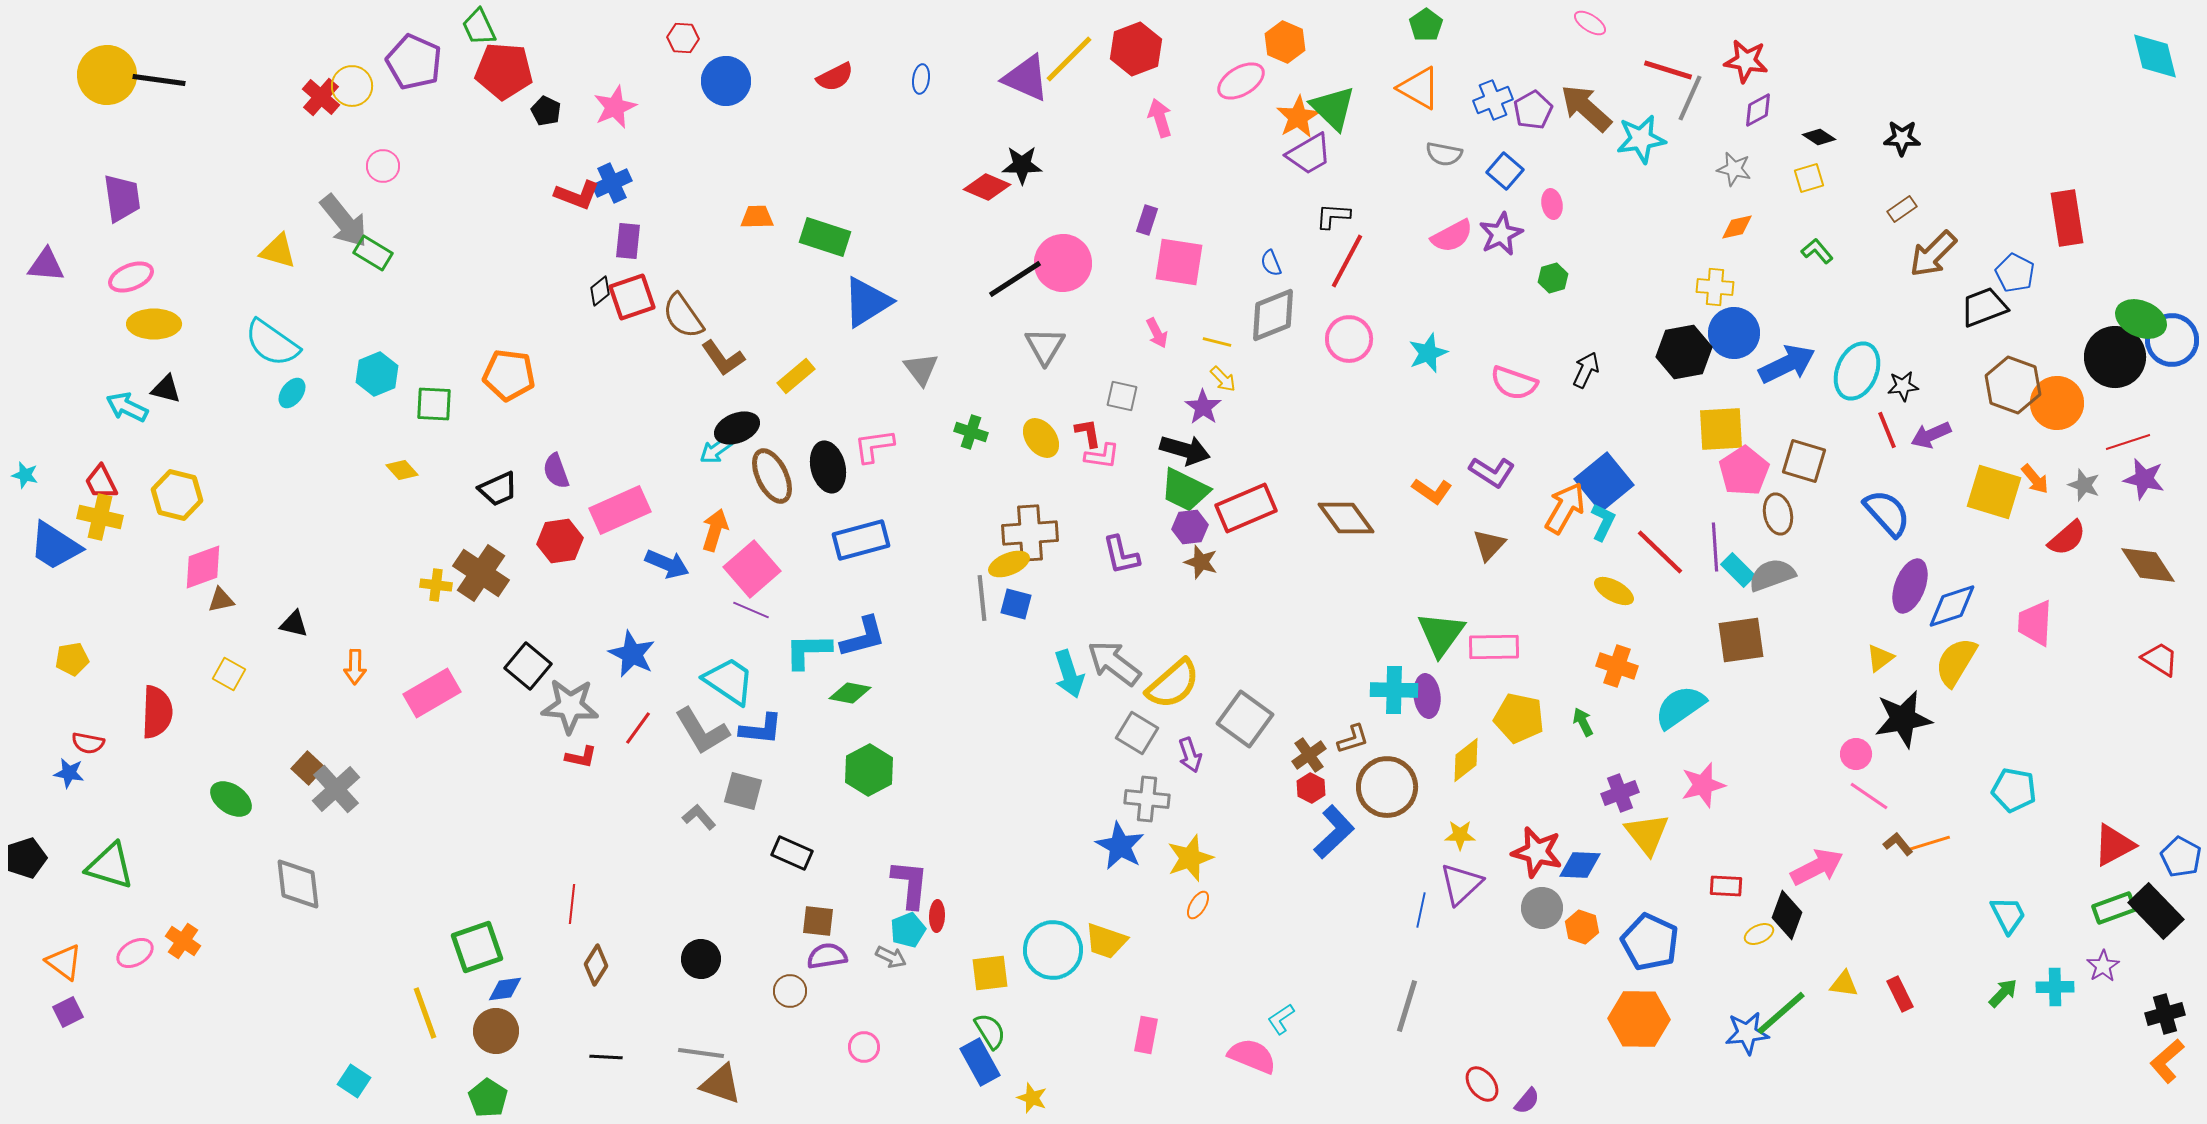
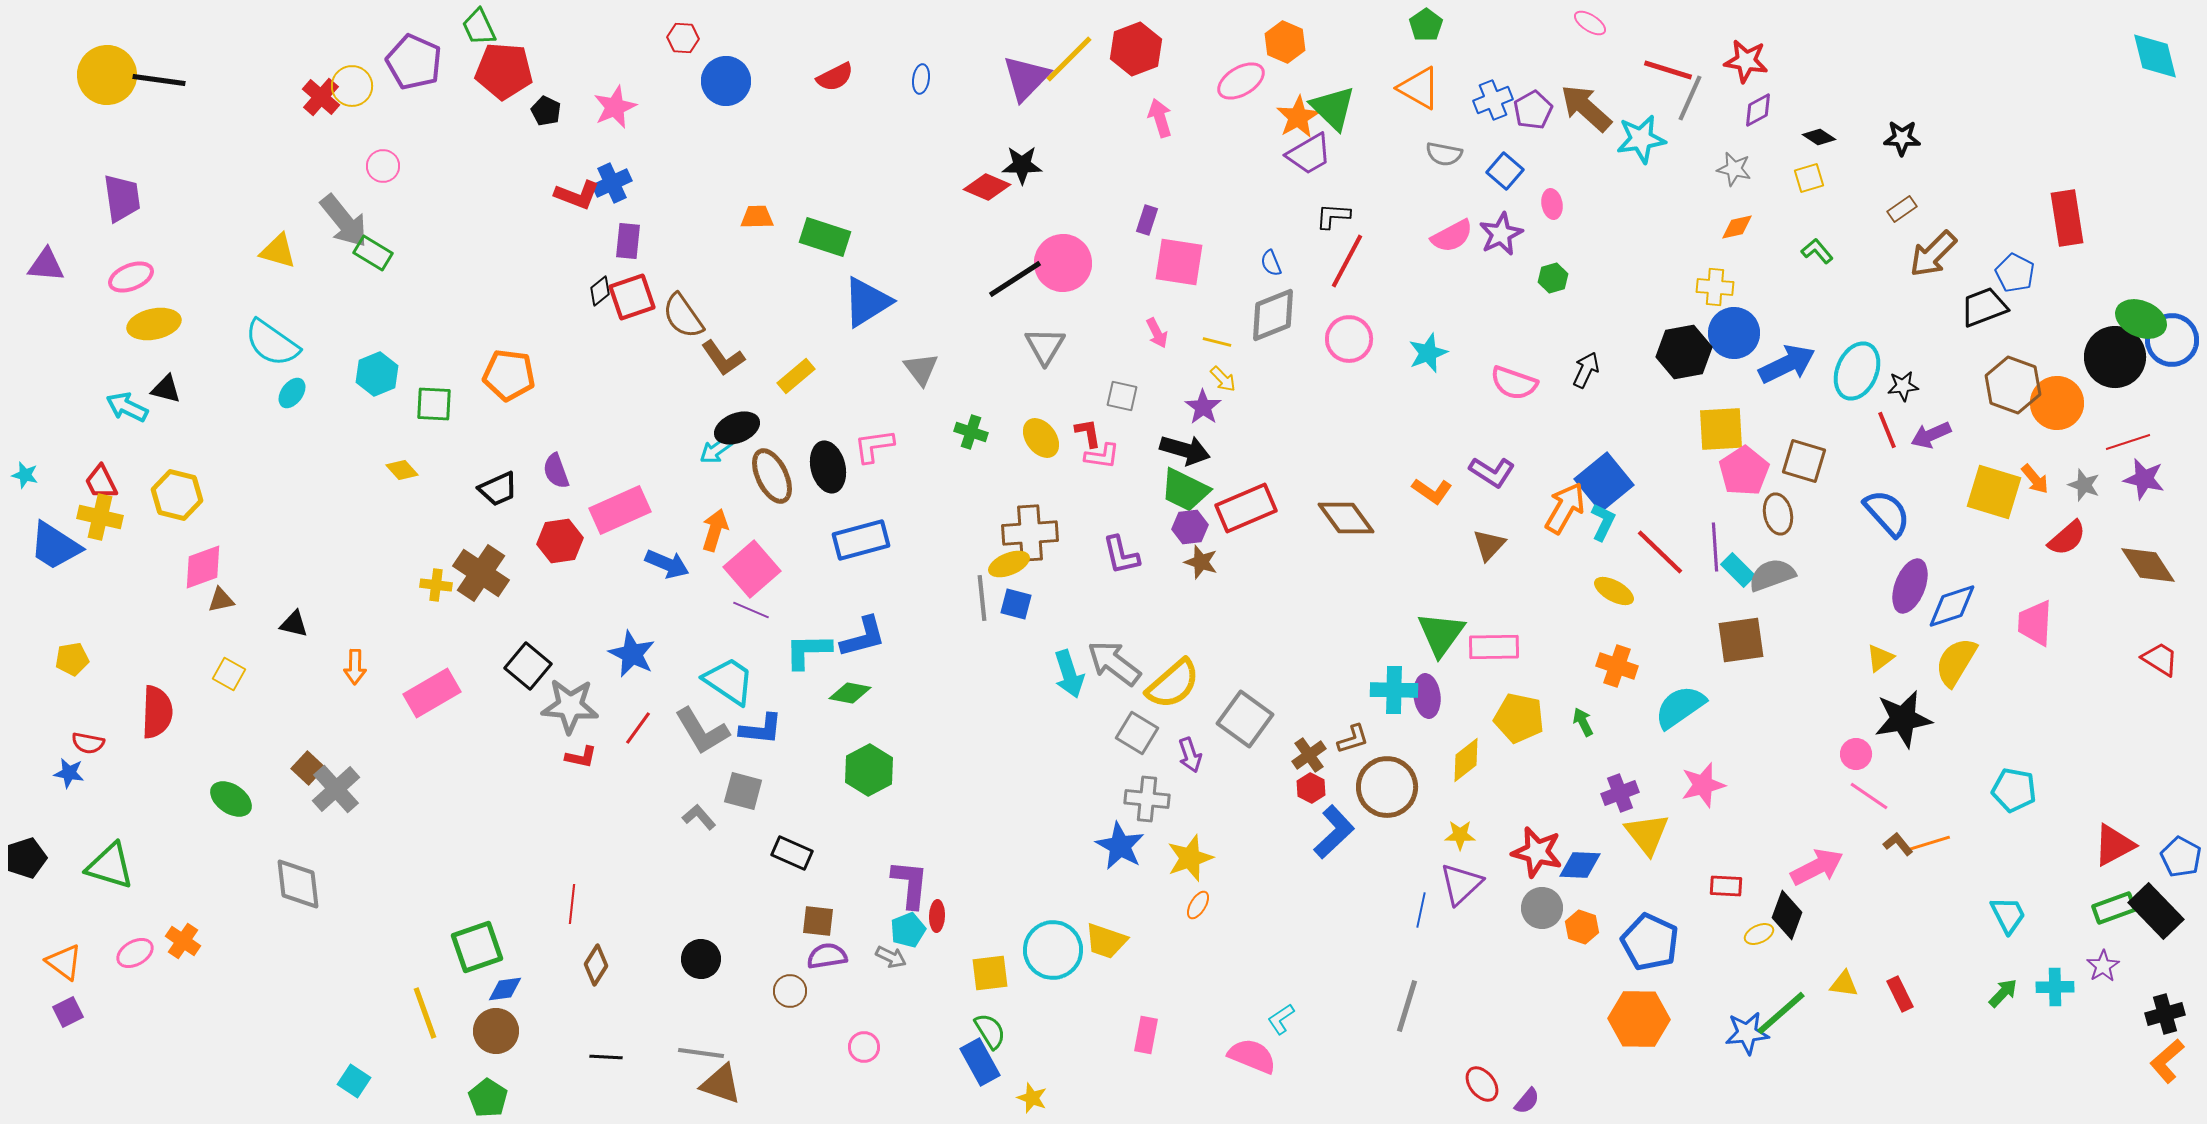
purple triangle at (1026, 78): rotated 50 degrees clockwise
yellow ellipse at (154, 324): rotated 12 degrees counterclockwise
